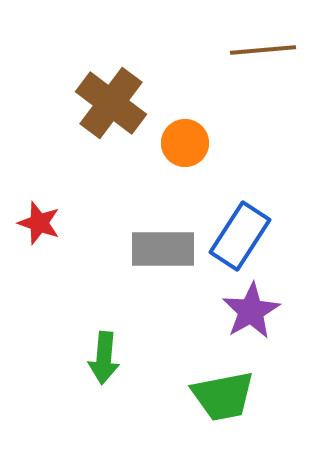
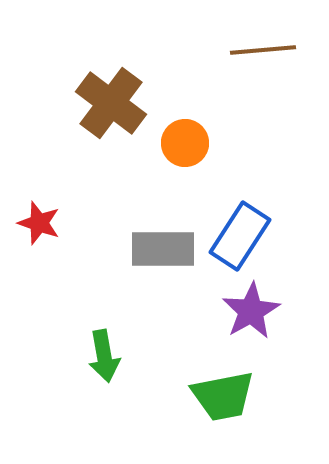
green arrow: moved 2 px up; rotated 15 degrees counterclockwise
